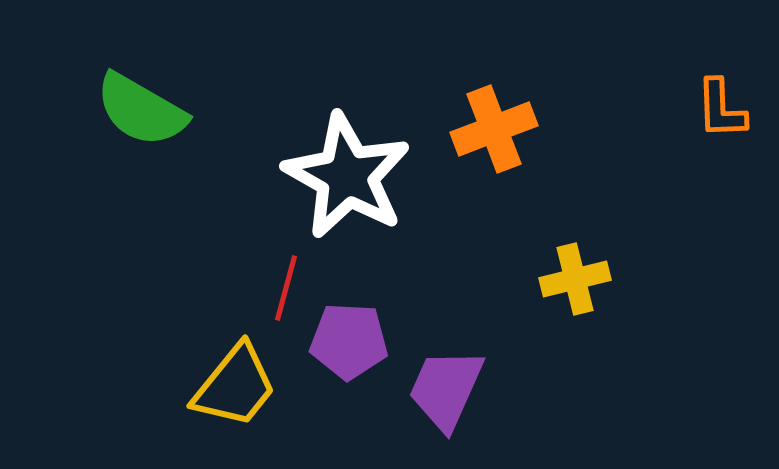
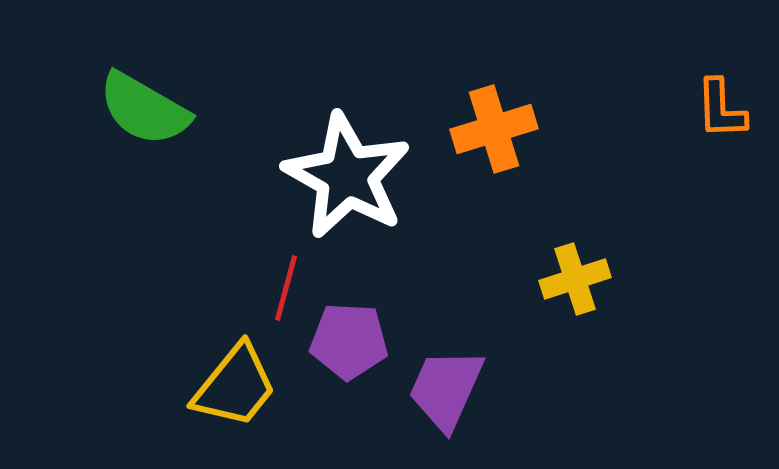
green semicircle: moved 3 px right, 1 px up
orange cross: rotated 4 degrees clockwise
yellow cross: rotated 4 degrees counterclockwise
